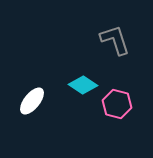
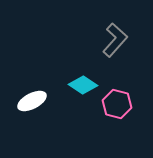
gray L-shape: rotated 60 degrees clockwise
white ellipse: rotated 24 degrees clockwise
